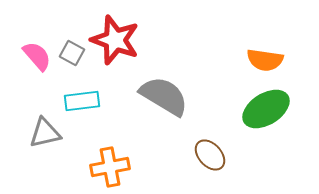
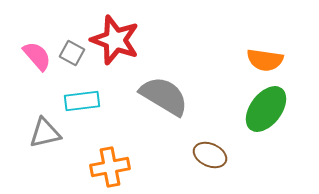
green ellipse: rotated 21 degrees counterclockwise
brown ellipse: rotated 24 degrees counterclockwise
